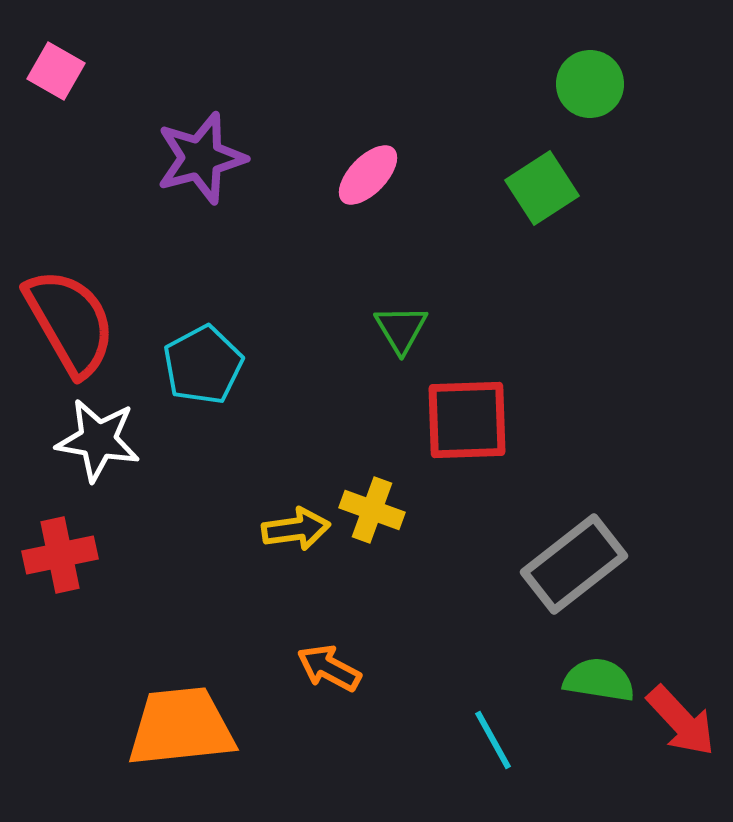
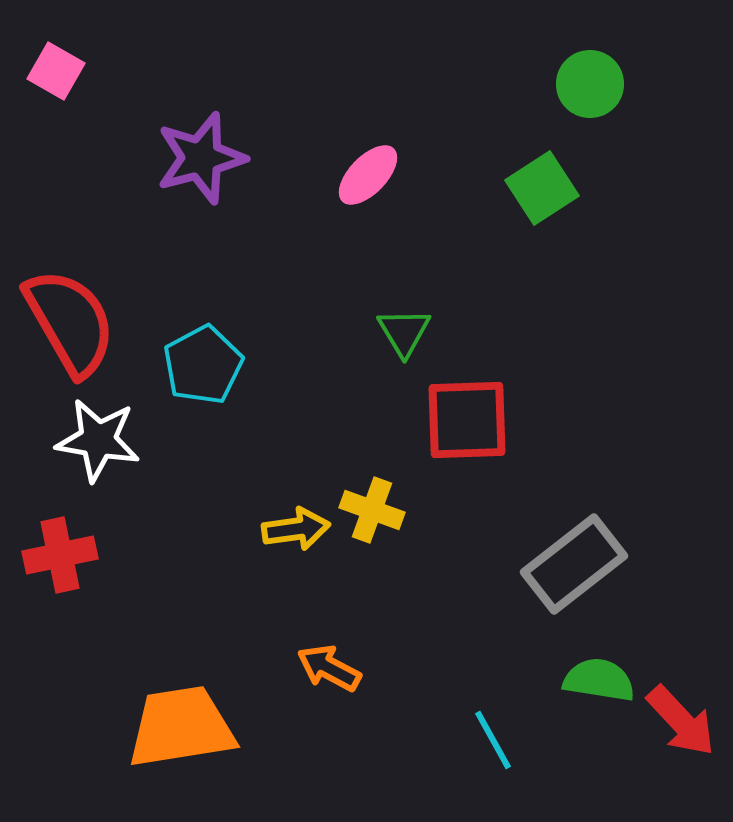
green triangle: moved 3 px right, 3 px down
orange trapezoid: rotated 3 degrees counterclockwise
